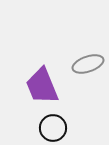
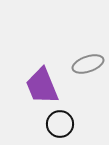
black circle: moved 7 px right, 4 px up
